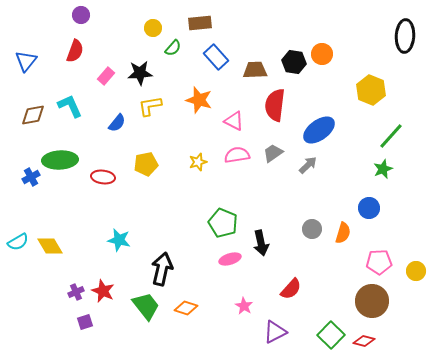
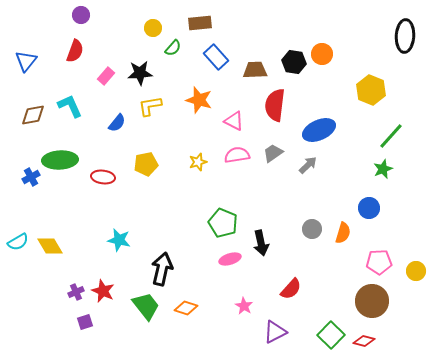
blue ellipse at (319, 130): rotated 12 degrees clockwise
